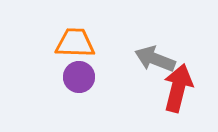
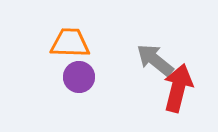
orange trapezoid: moved 5 px left
gray arrow: moved 1 px down; rotated 18 degrees clockwise
